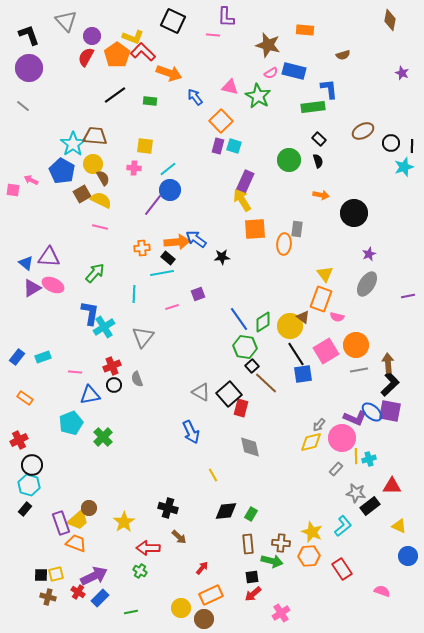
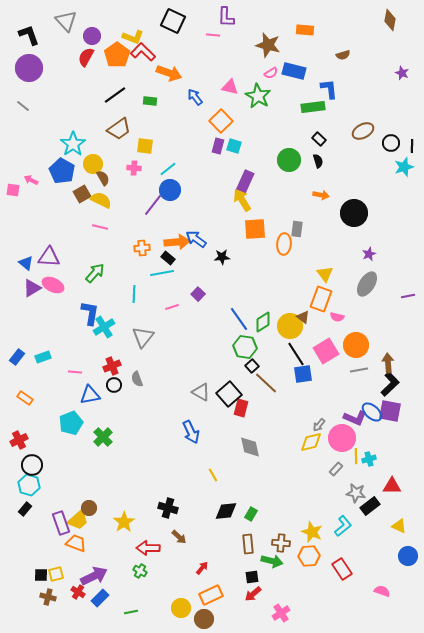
brown trapezoid at (95, 136): moved 24 px right, 7 px up; rotated 140 degrees clockwise
purple square at (198, 294): rotated 24 degrees counterclockwise
